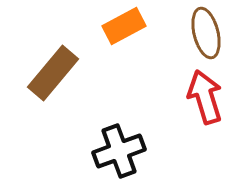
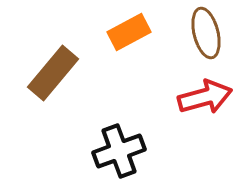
orange rectangle: moved 5 px right, 6 px down
red arrow: rotated 92 degrees clockwise
